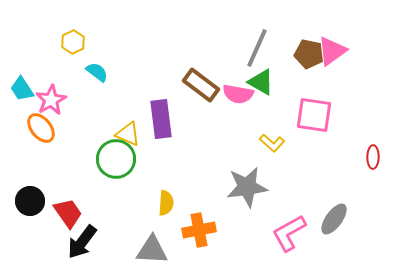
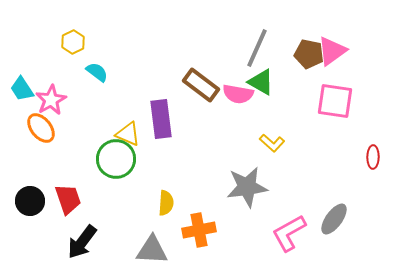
pink square: moved 21 px right, 14 px up
red trapezoid: moved 14 px up; rotated 16 degrees clockwise
